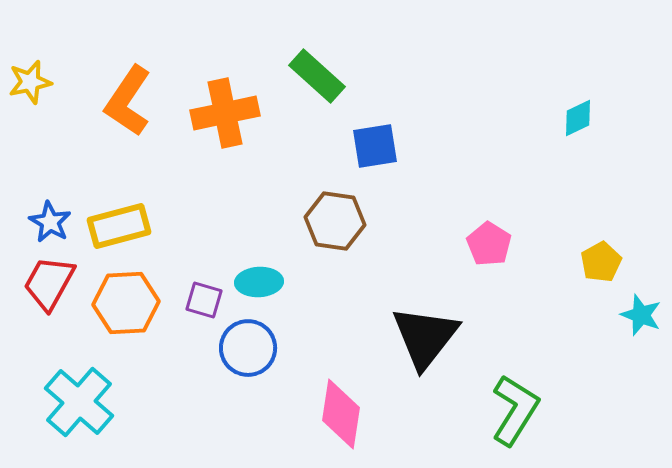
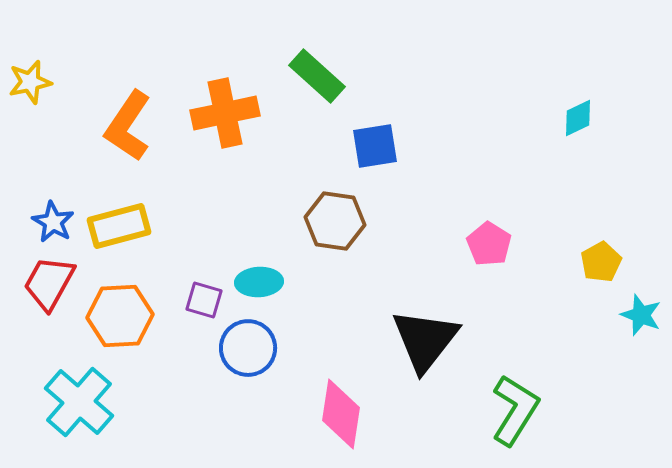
orange L-shape: moved 25 px down
blue star: moved 3 px right
orange hexagon: moved 6 px left, 13 px down
black triangle: moved 3 px down
